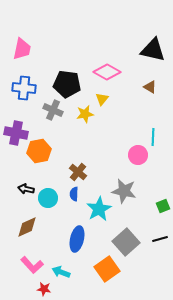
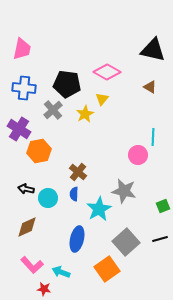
gray cross: rotated 24 degrees clockwise
yellow star: rotated 18 degrees counterclockwise
purple cross: moved 3 px right, 4 px up; rotated 20 degrees clockwise
